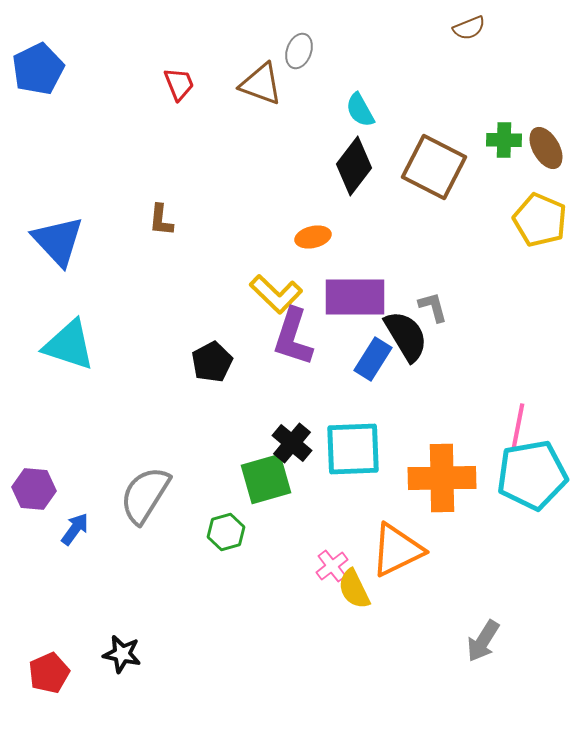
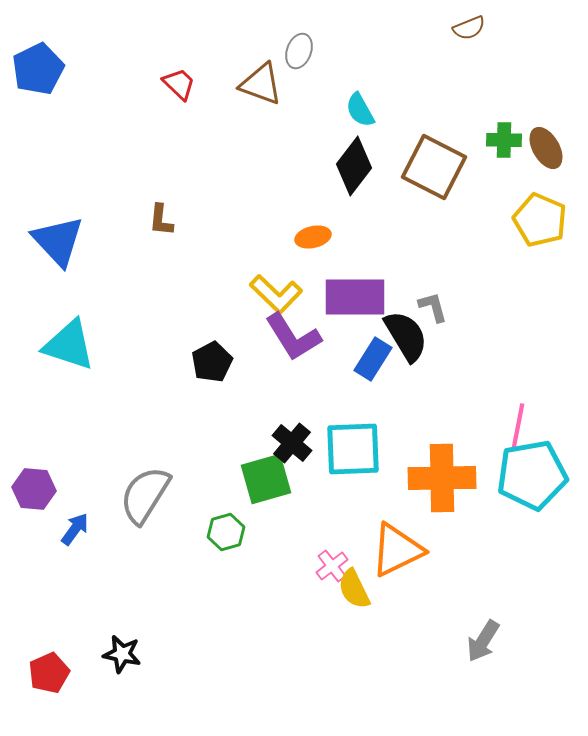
red trapezoid: rotated 24 degrees counterclockwise
purple L-shape: rotated 50 degrees counterclockwise
